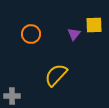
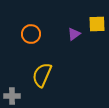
yellow square: moved 3 px right, 1 px up
purple triangle: rotated 16 degrees clockwise
yellow semicircle: moved 14 px left; rotated 20 degrees counterclockwise
